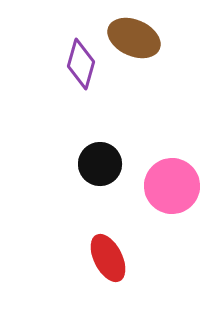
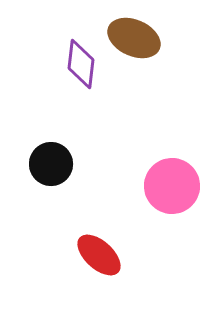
purple diamond: rotated 9 degrees counterclockwise
black circle: moved 49 px left
red ellipse: moved 9 px left, 3 px up; rotated 21 degrees counterclockwise
